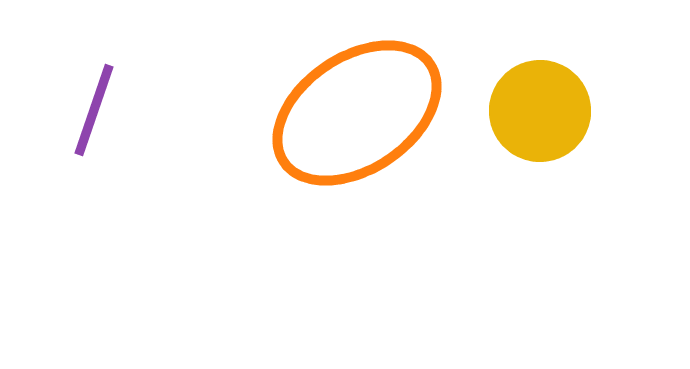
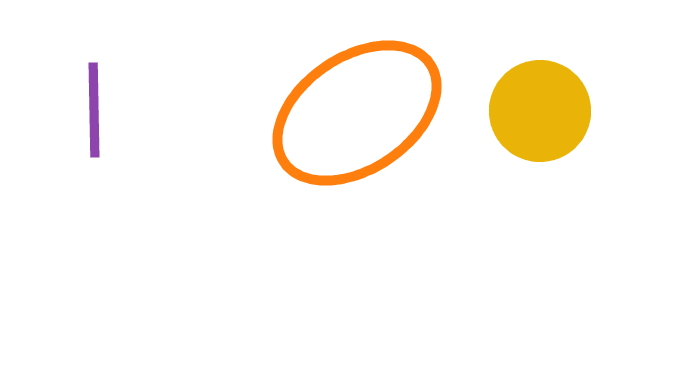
purple line: rotated 20 degrees counterclockwise
